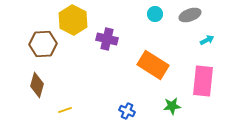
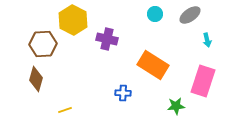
gray ellipse: rotated 15 degrees counterclockwise
cyan arrow: rotated 104 degrees clockwise
pink rectangle: rotated 12 degrees clockwise
brown diamond: moved 1 px left, 6 px up
green star: moved 4 px right
blue cross: moved 4 px left, 18 px up; rotated 21 degrees counterclockwise
